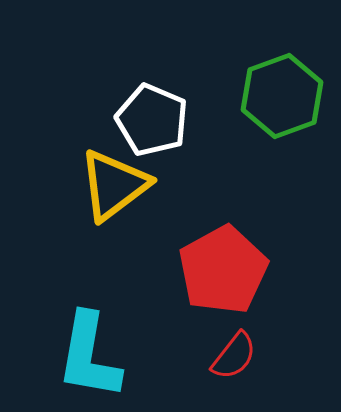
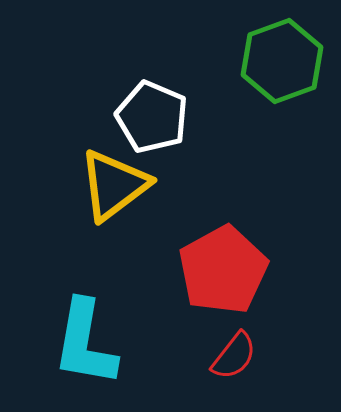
green hexagon: moved 35 px up
white pentagon: moved 3 px up
cyan L-shape: moved 4 px left, 13 px up
